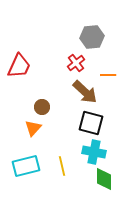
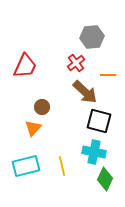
red trapezoid: moved 6 px right
black square: moved 8 px right, 2 px up
green diamond: moved 1 px right; rotated 25 degrees clockwise
